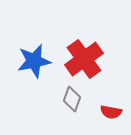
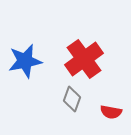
blue star: moved 9 px left
